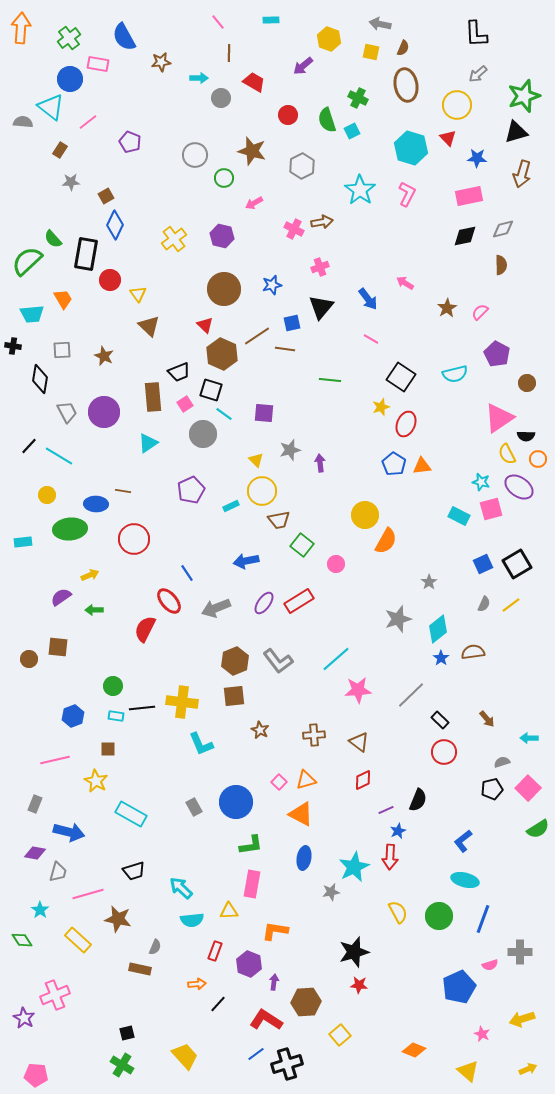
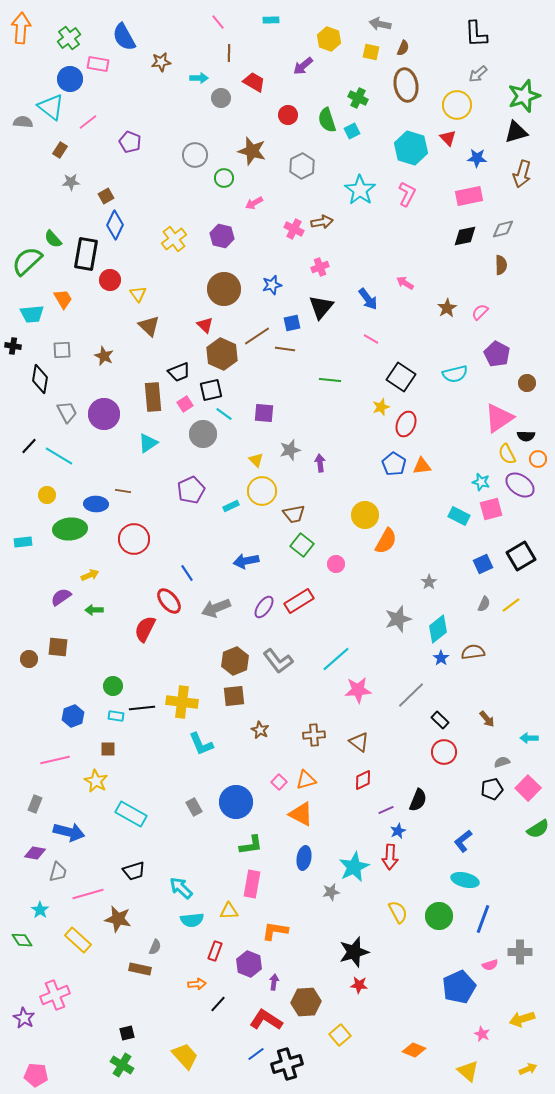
black square at (211, 390): rotated 30 degrees counterclockwise
purple circle at (104, 412): moved 2 px down
purple ellipse at (519, 487): moved 1 px right, 2 px up
brown trapezoid at (279, 520): moved 15 px right, 6 px up
black square at (517, 564): moved 4 px right, 8 px up
purple ellipse at (264, 603): moved 4 px down
